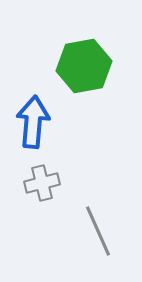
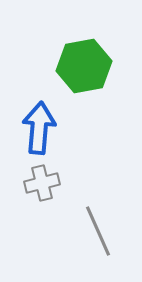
blue arrow: moved 6 px right, 6 px down
